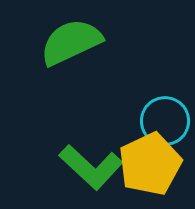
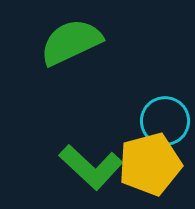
yellow pentagon: rotated 10 degrees clockwise
